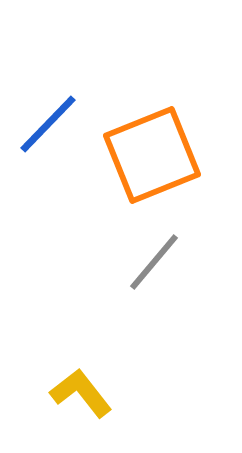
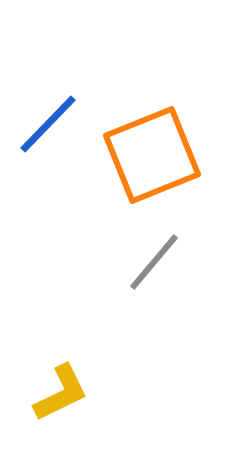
yellow L-shape: moved 20 px left; rotated 102 degrees clockwise
